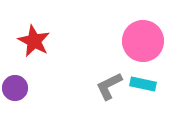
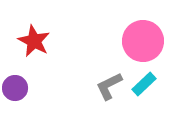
cyan rectangle: moved 1 px right; rotated 55 degrees counterclockwise
